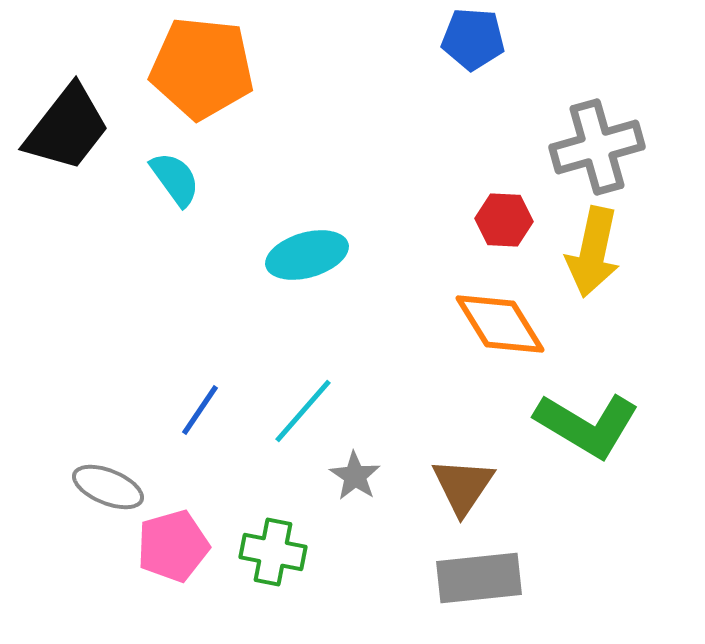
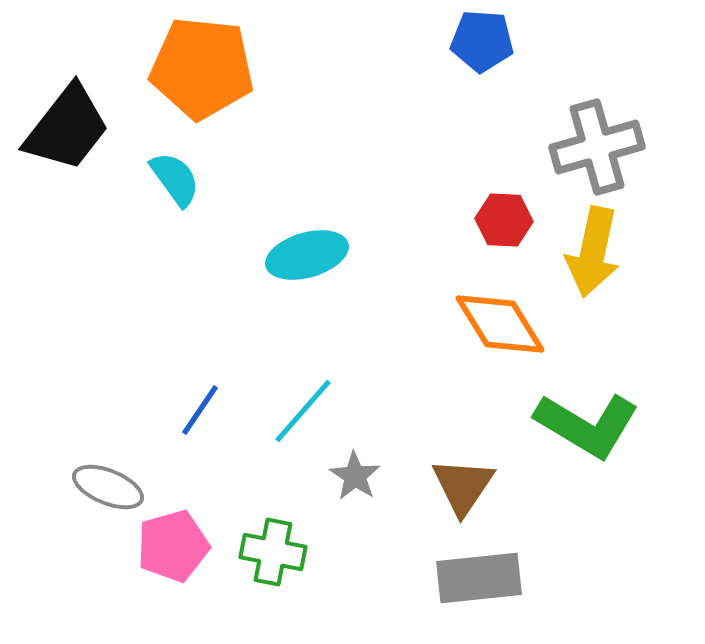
blue pentagon: moved 9 px right, 2 px down
